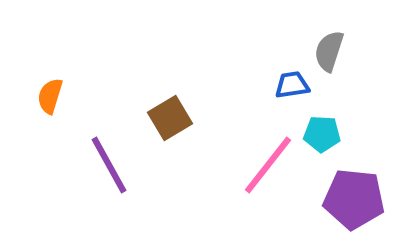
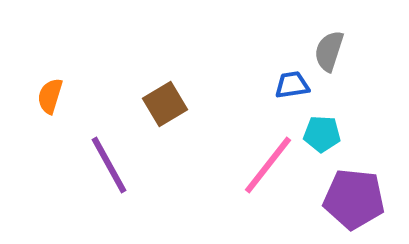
brown square: moved 5 px left, 14 px up
